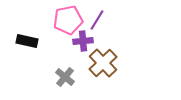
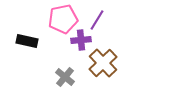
pink pentagon: moved 5 px left, 1 px up
purple cross: moved 2 px left, 1 px up
